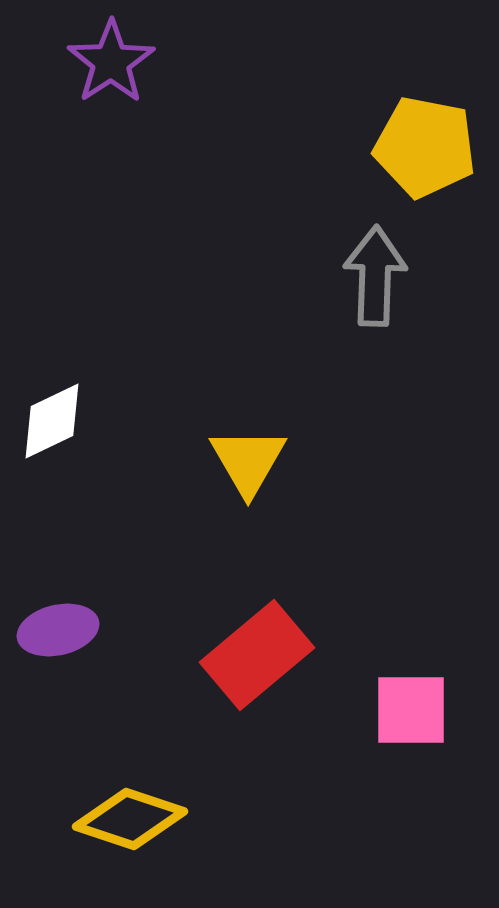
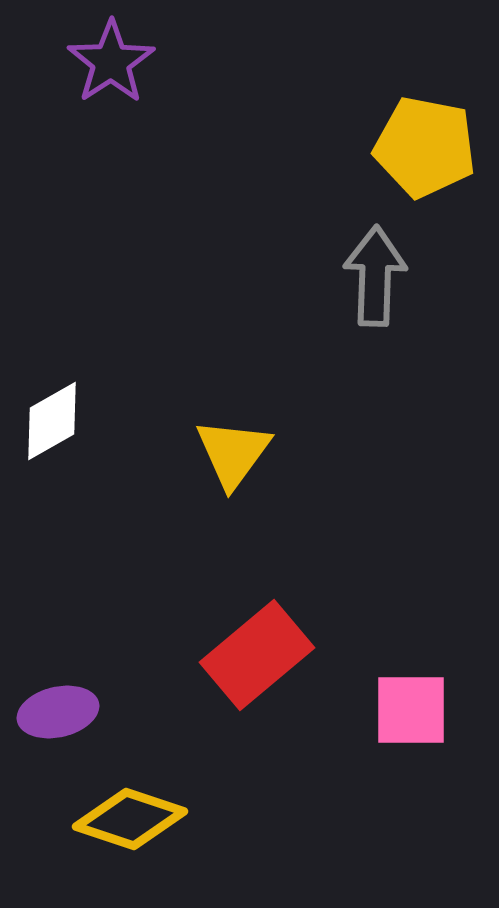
white diamond: rotated 4 degrees counterclockwise
yellow triangle: moved 15 px left, 8 px up; rotated 6 degrees clockwise
purple ellipse: moved 82 px down
